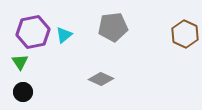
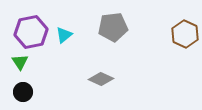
purple hexagon: moved 2 px left
